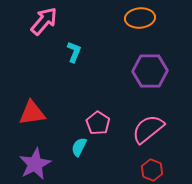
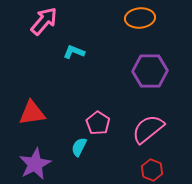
cyan L-shape: rotated 90 degrees counterclockwise
